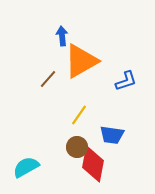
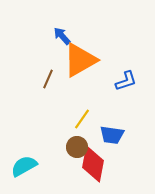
blue arrow: rotated 36 degrees counterclockwise
orange triangle: moved 1 px left, 1 px up
brown line: rotated 18 degrees counterclockwise
yellow line: moved 3 px right, 4 px down
cyan semicircle: moved 2 px left, 1 px up
